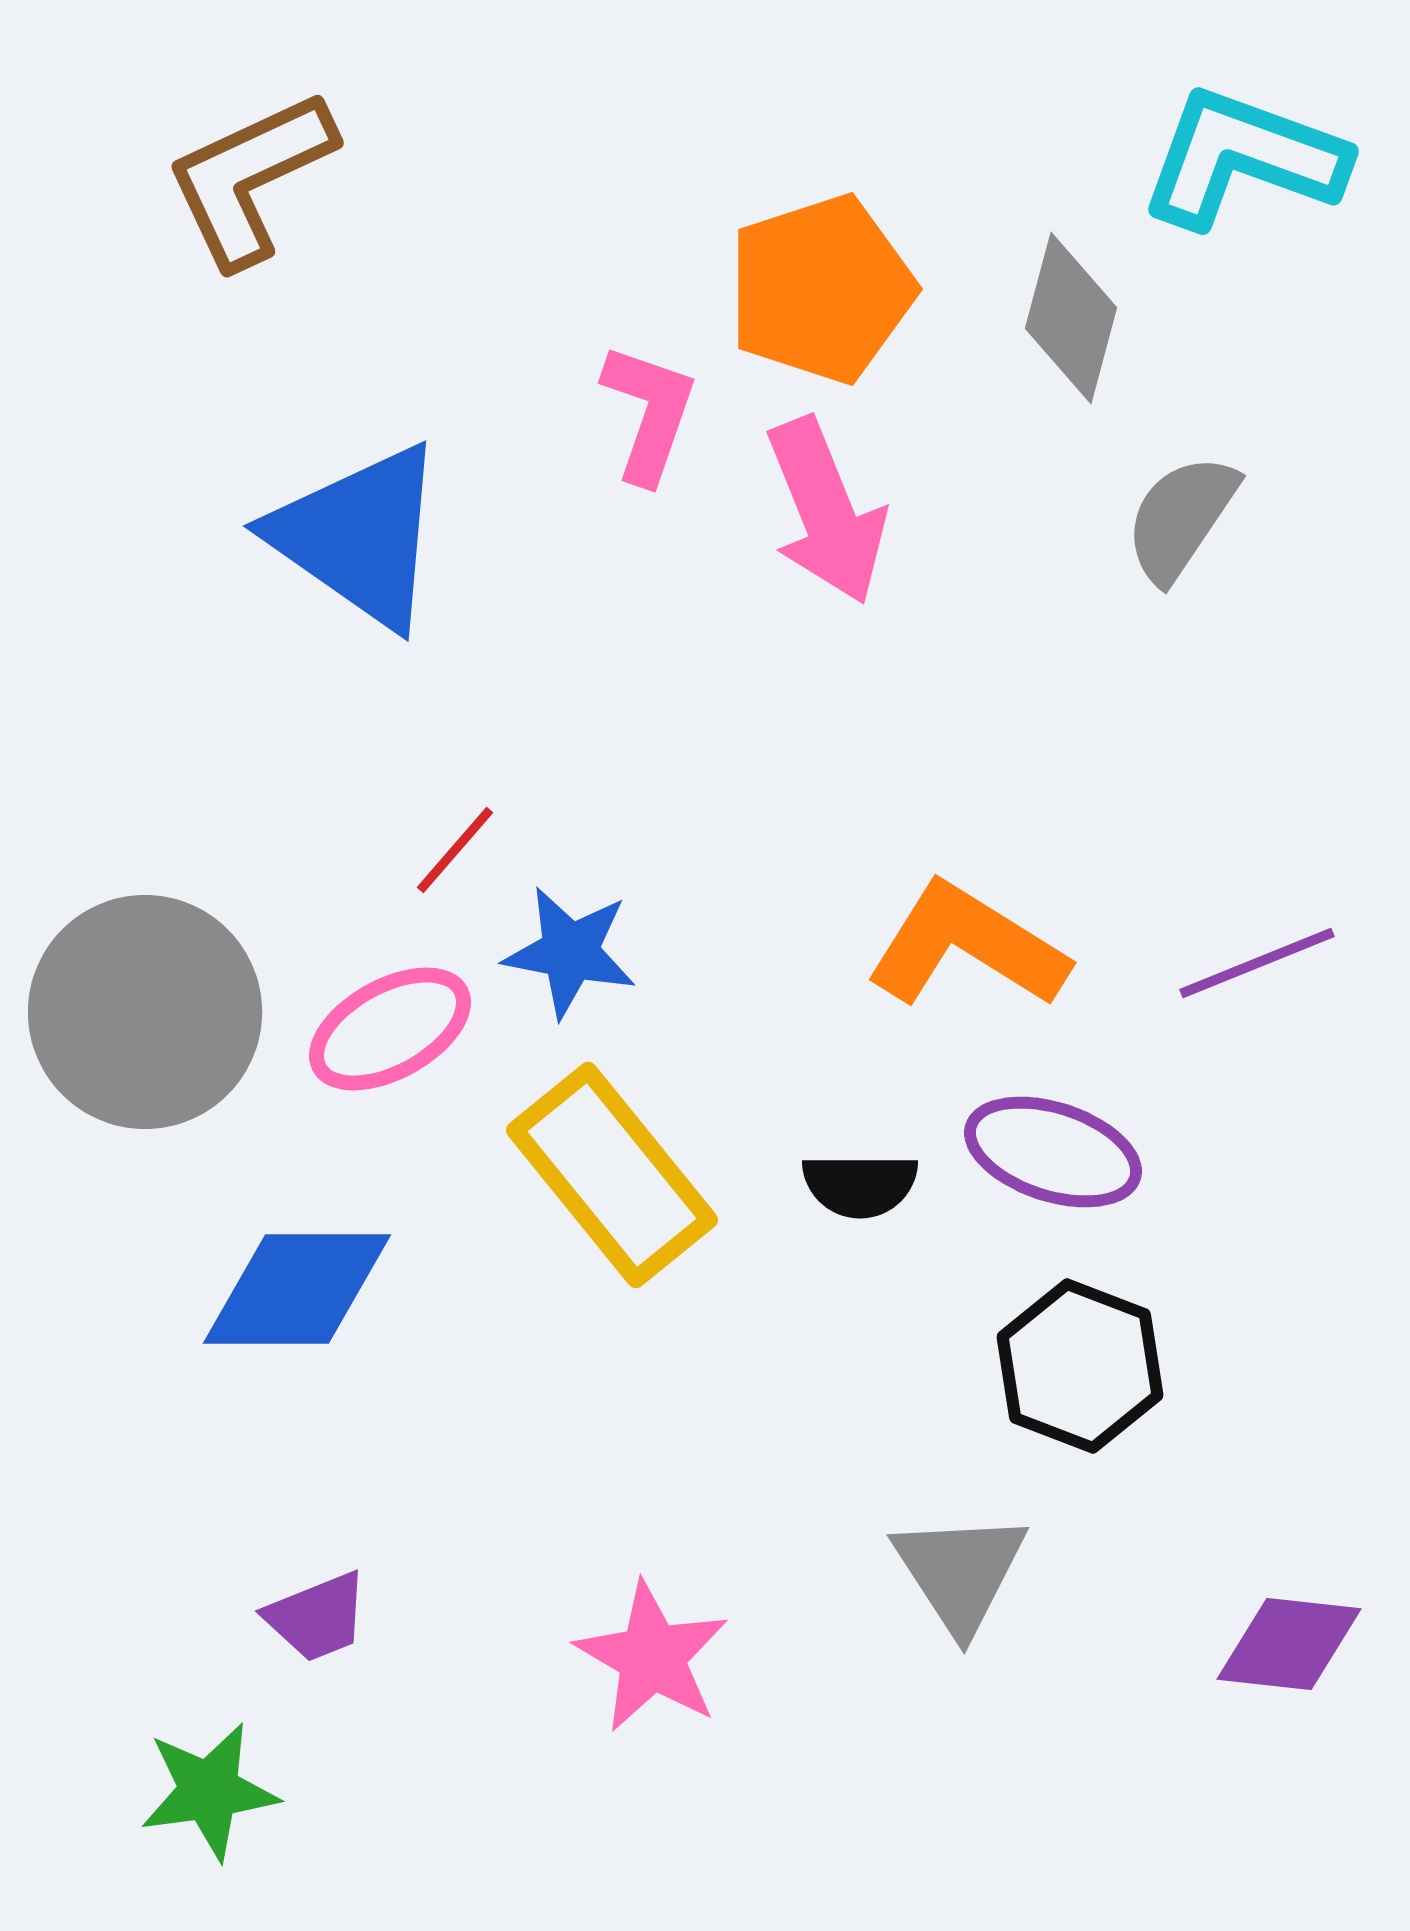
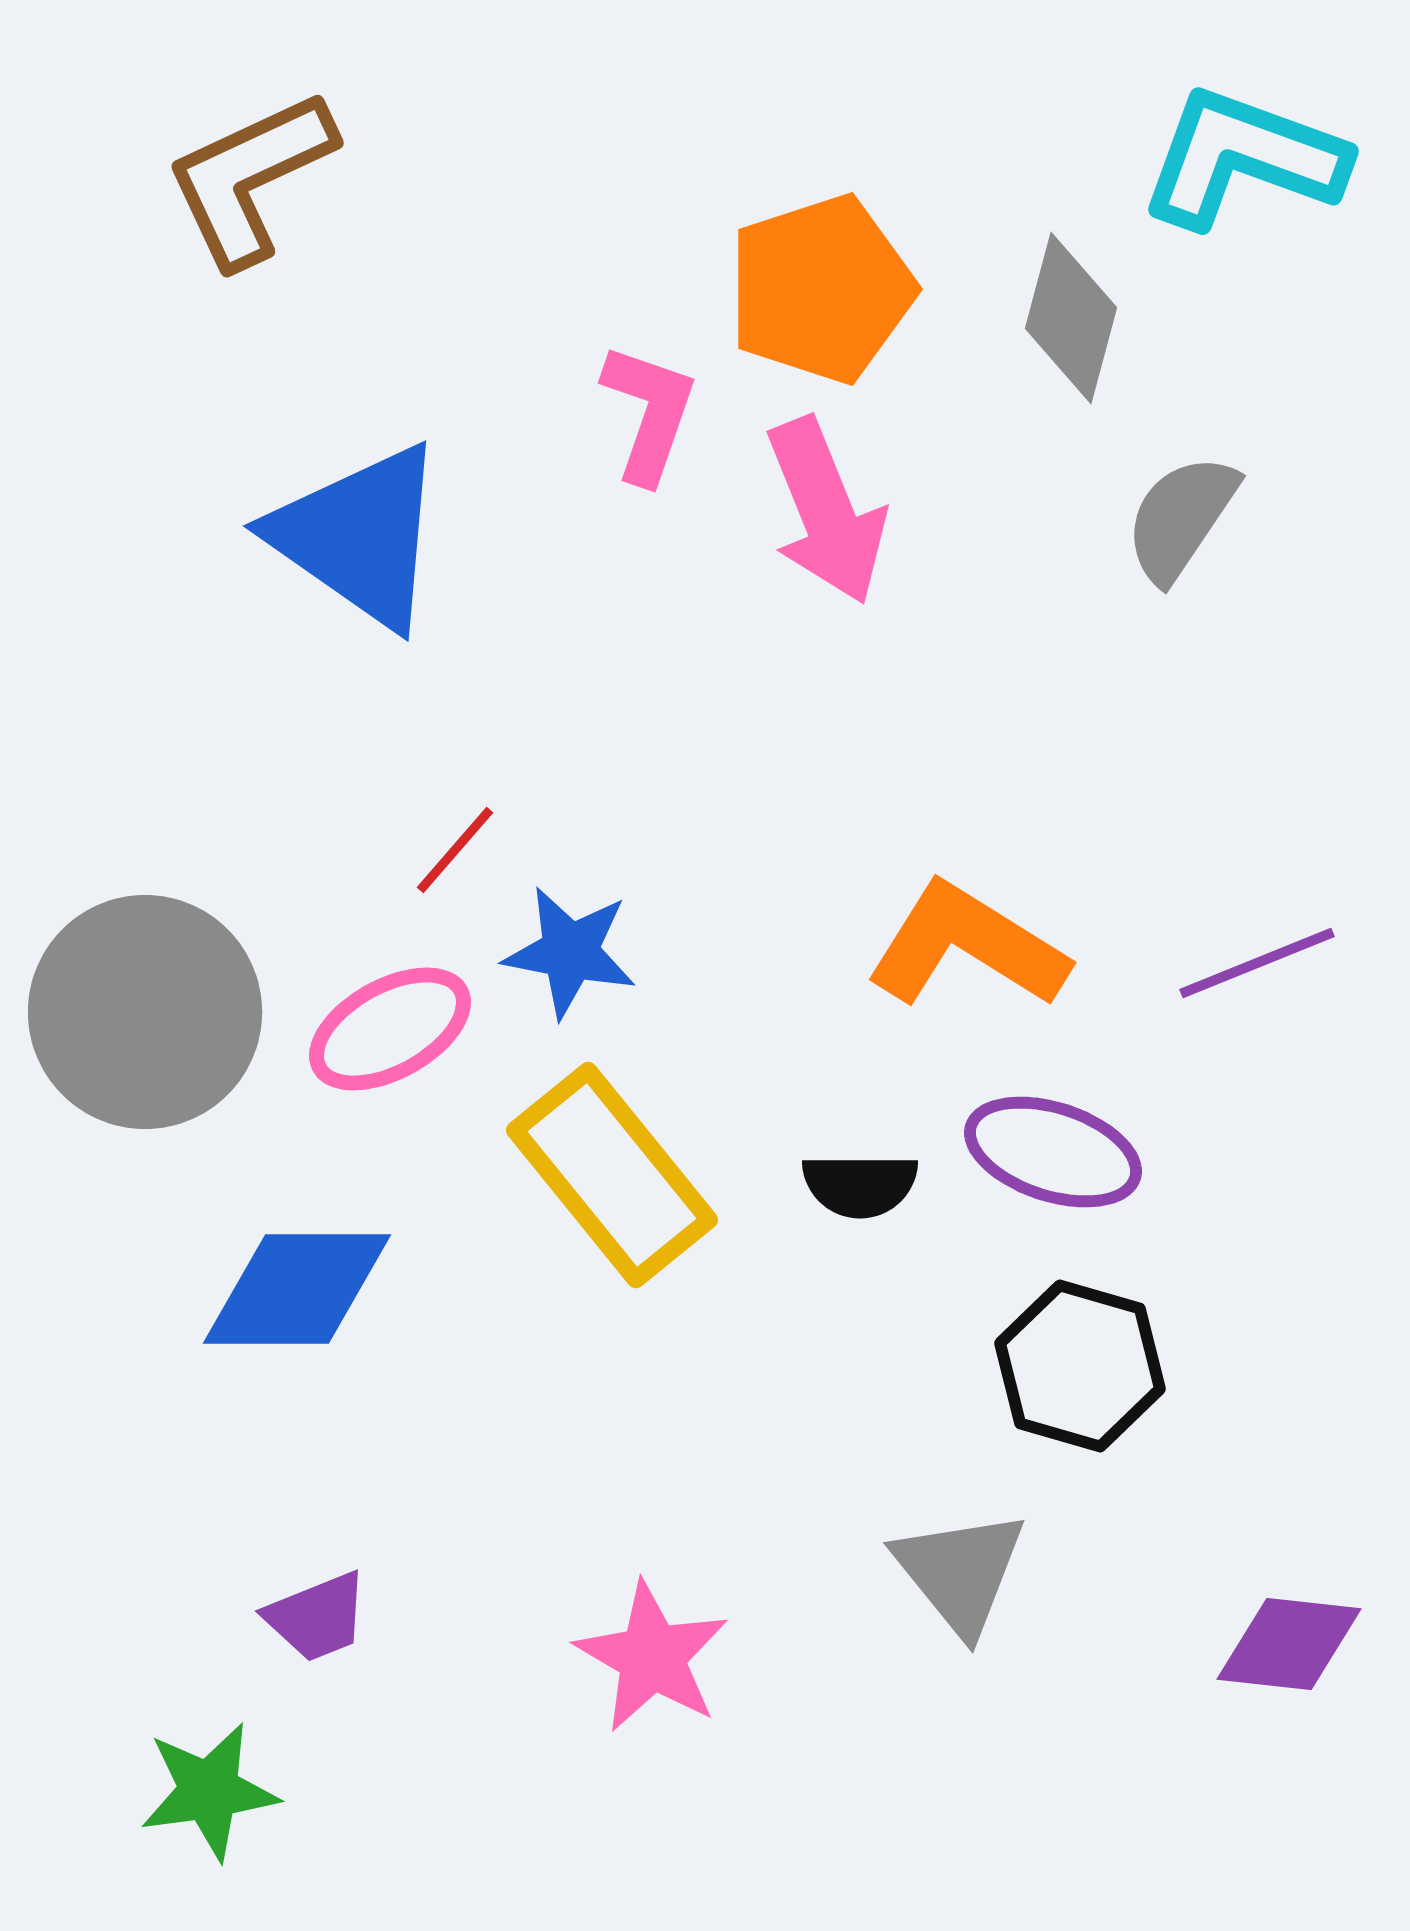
black hexagon: rotated 5 degrees counterclockwise
gray triangle: rotated 6 degrees counterclockwise
